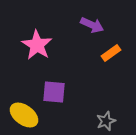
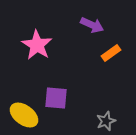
purple square: moved 2 px right, 6 px down
